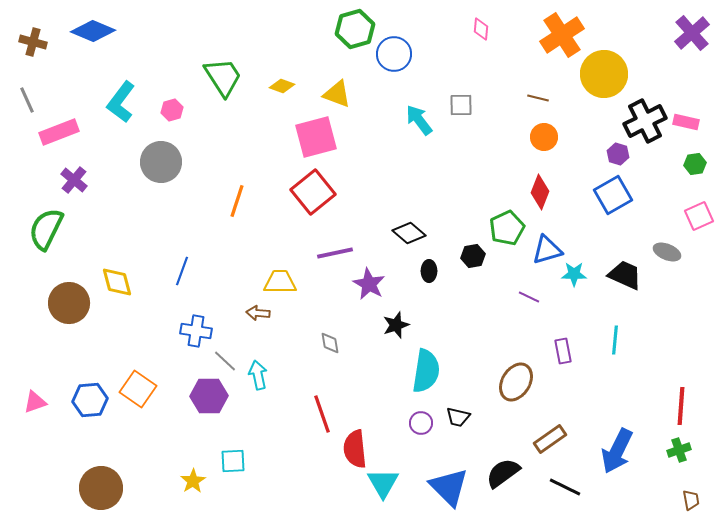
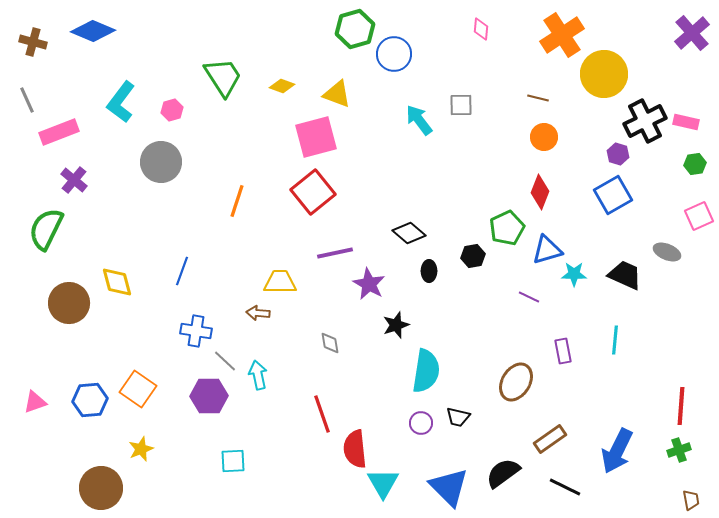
yellow star at (193, 481): moved 52 px left, 32 px up; rotated 10 degrees clockwise
